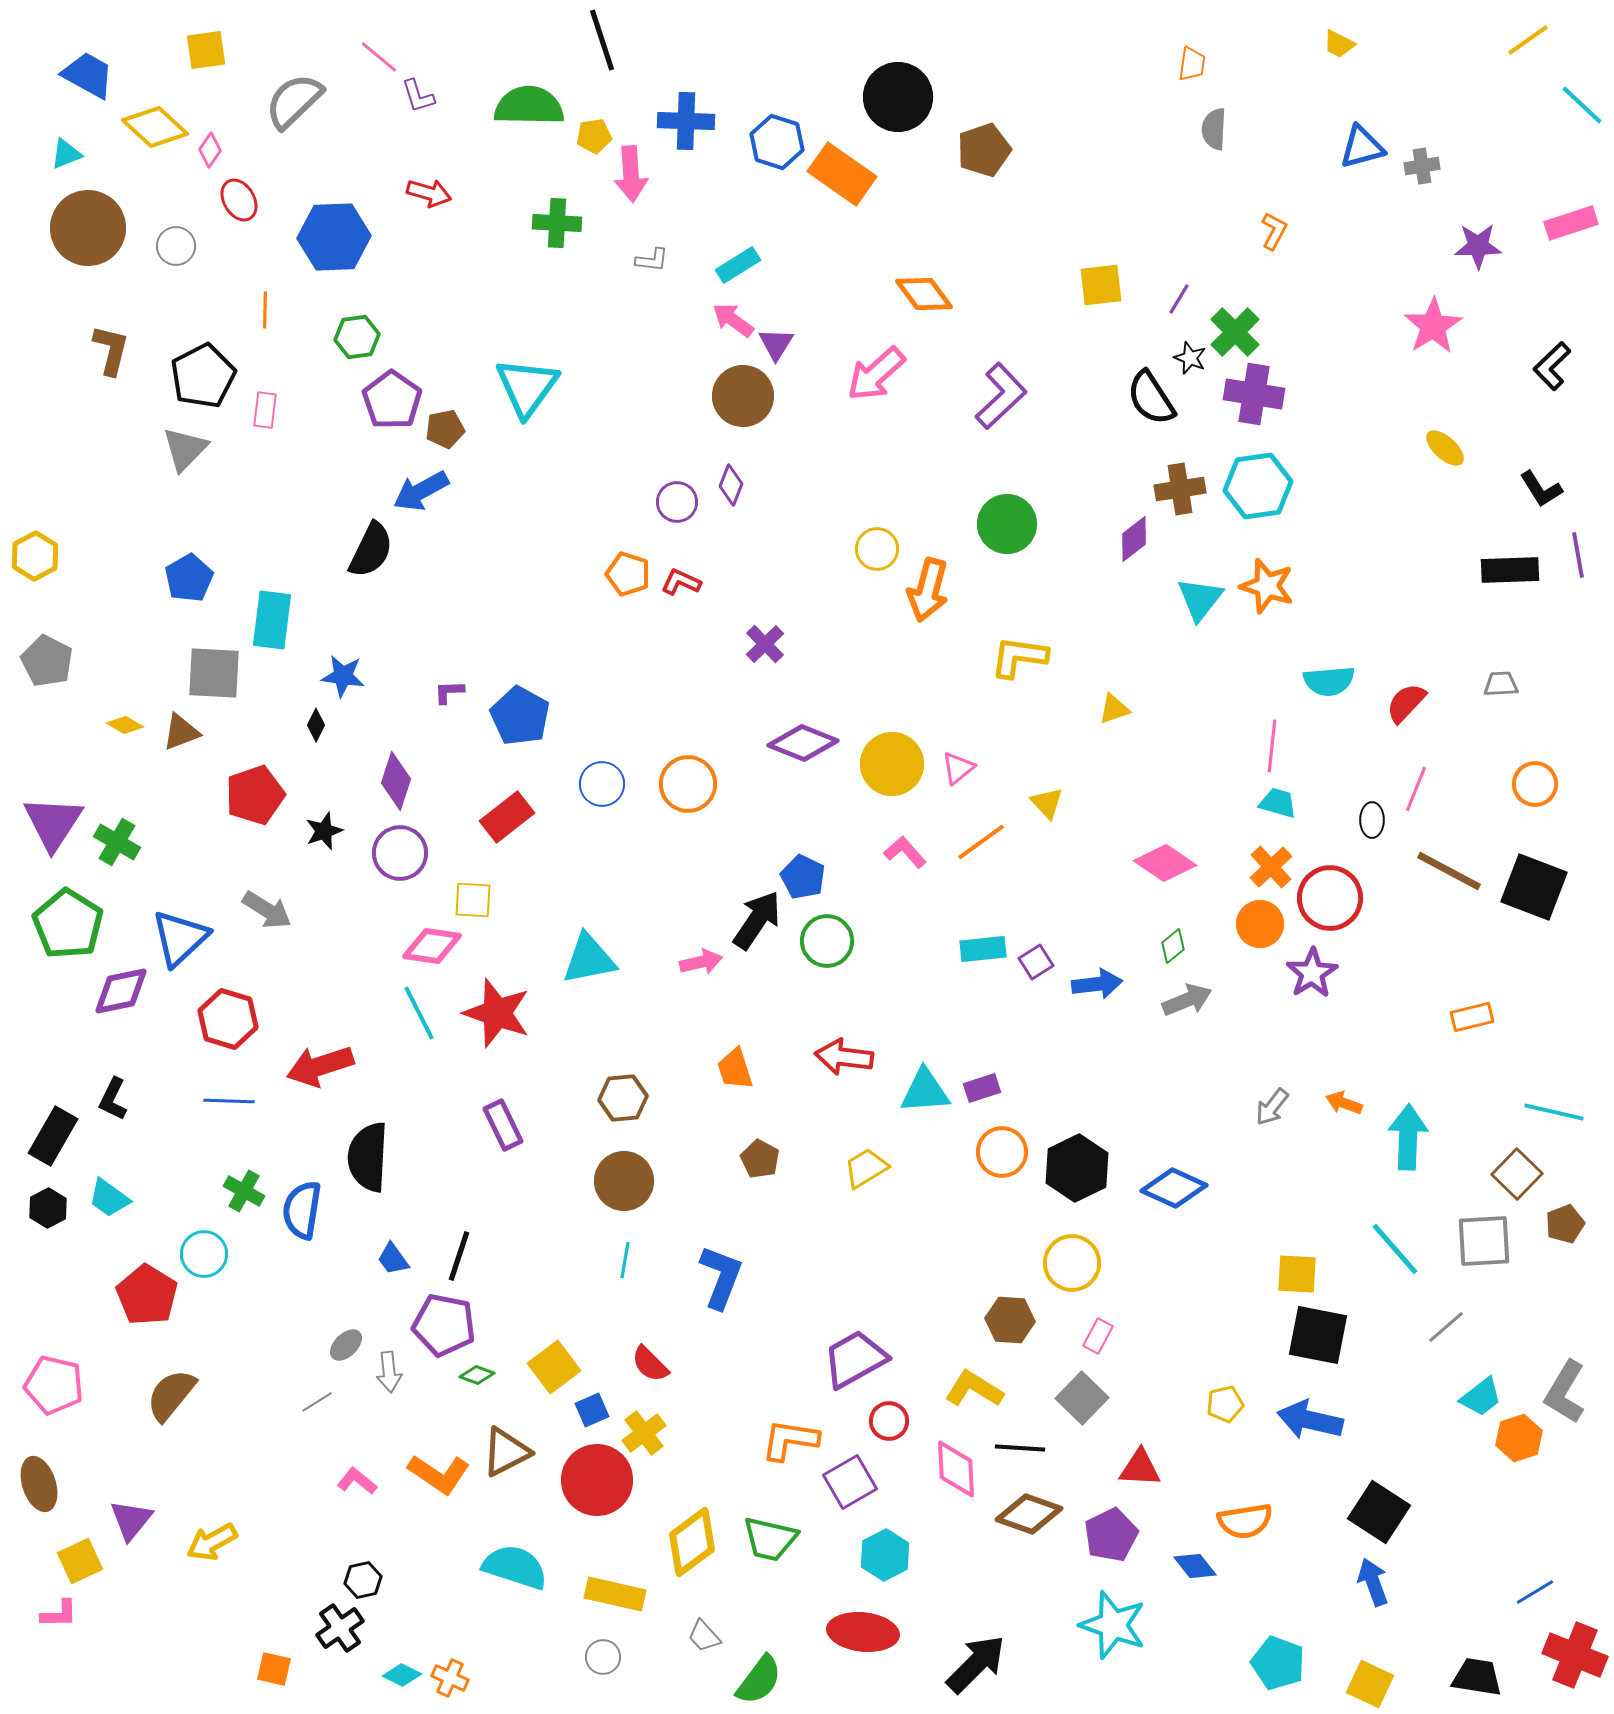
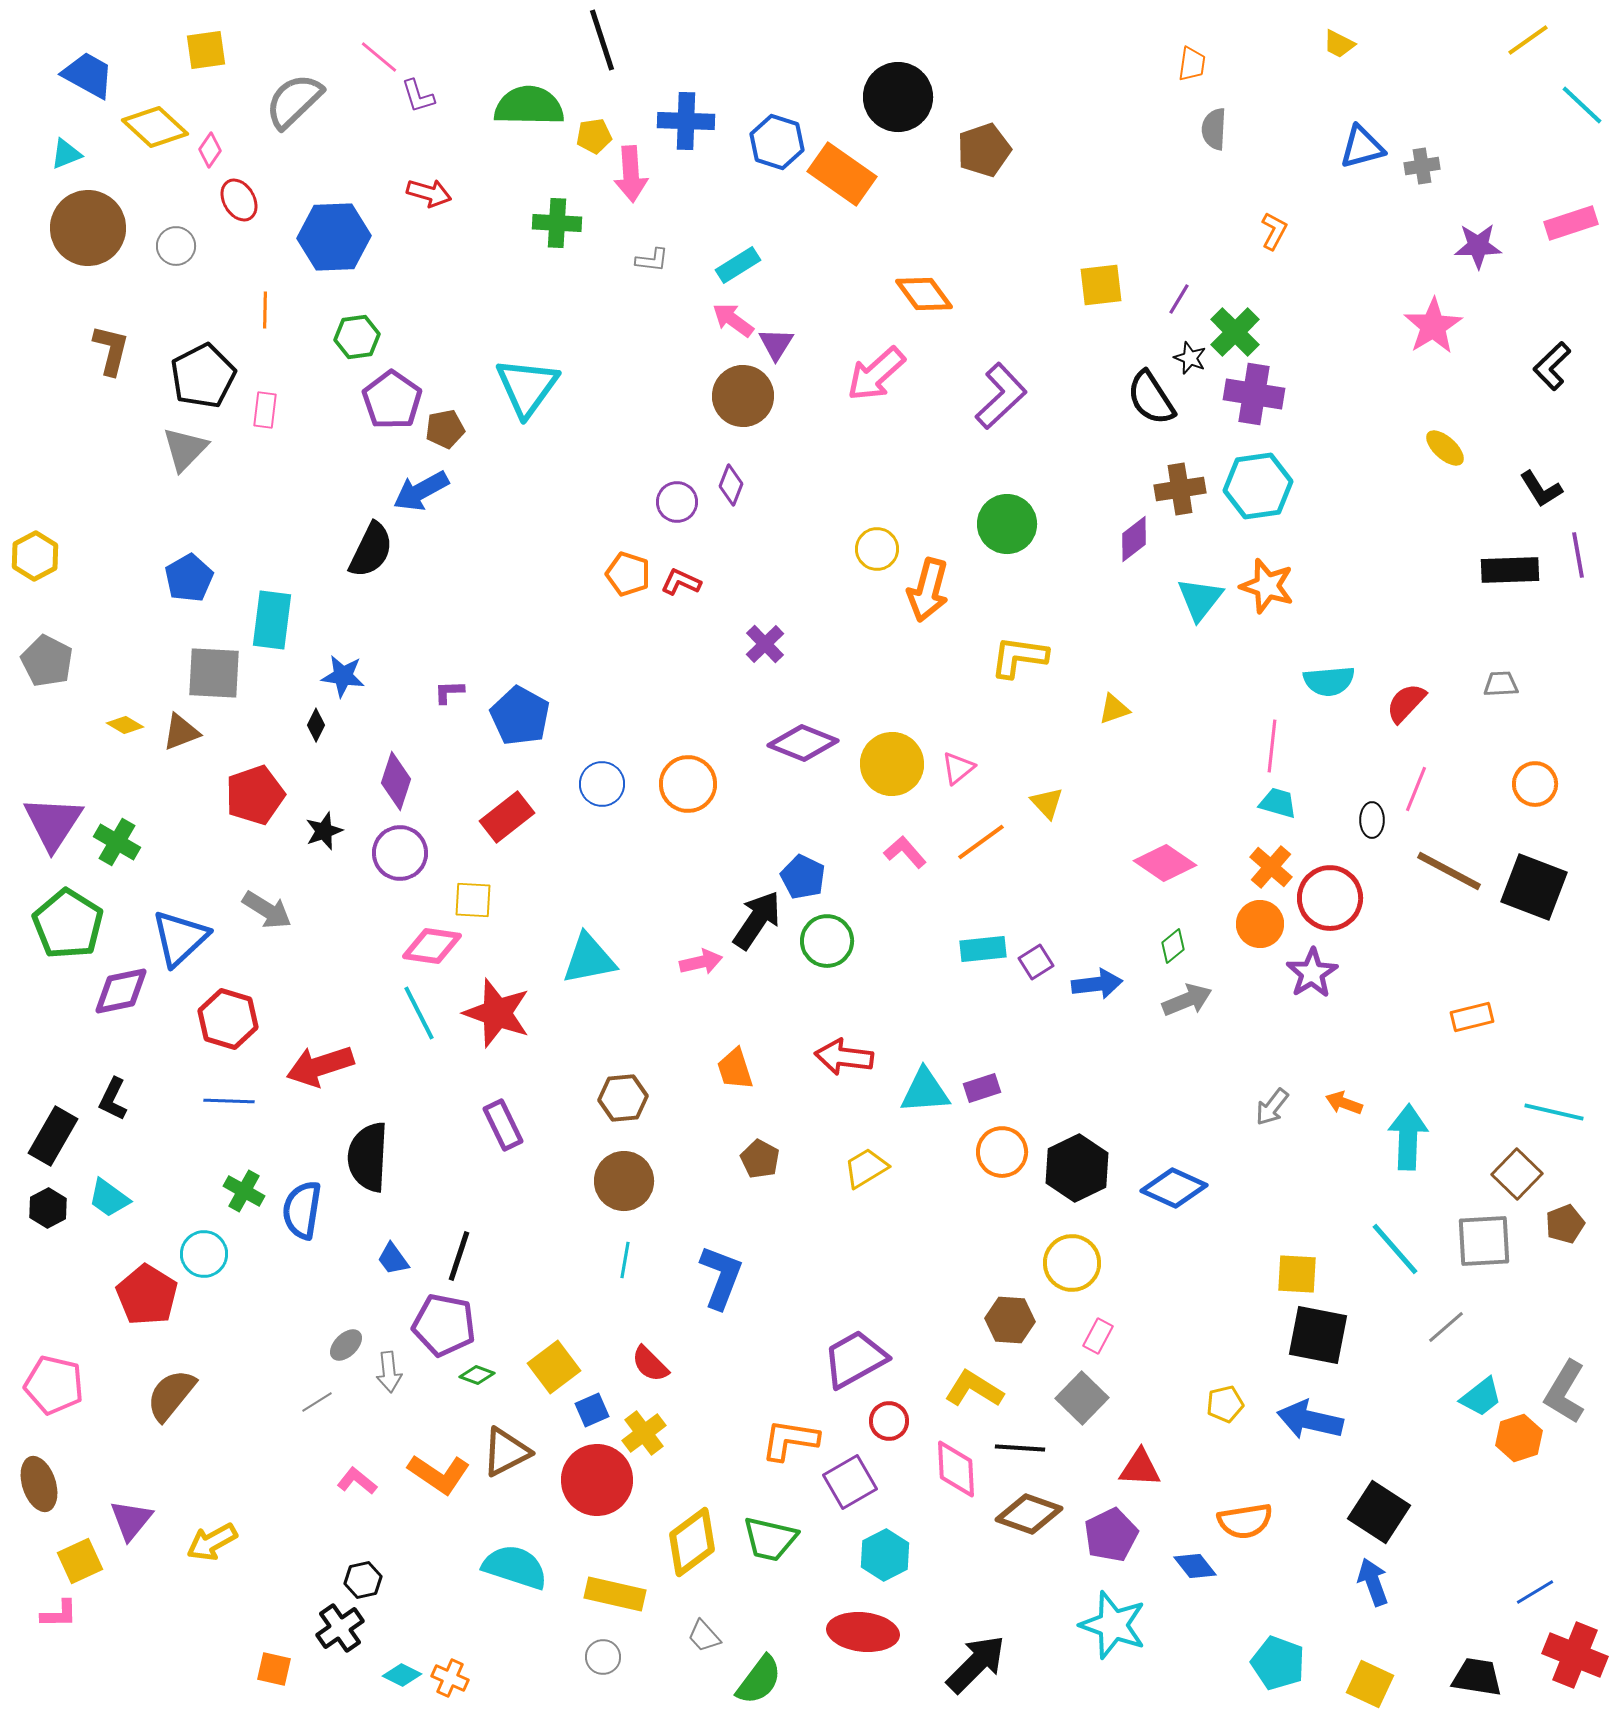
orange cross at (1271, 867): rotated 6 degrees counterclockwise
